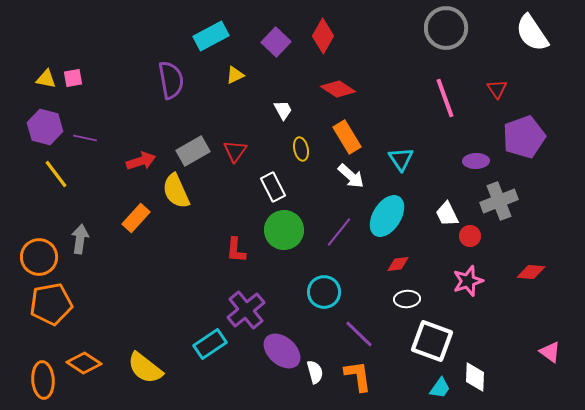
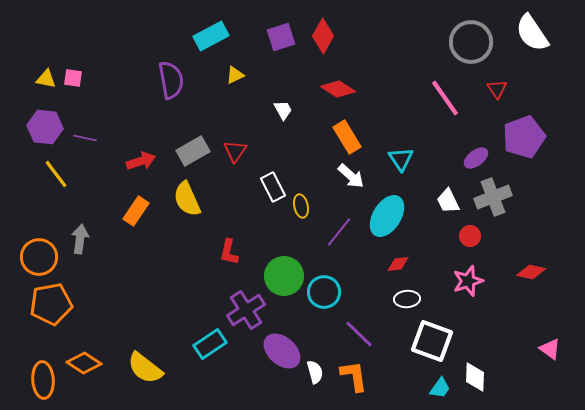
gray circle at (446, 28): moved 25 px right, 14 px down
purple square at (276, 42): moved 5 px right, 5 px up; rotated 28 degrees clockwise
pink square at (73, 78): rotated 18 degrees clockwise
pink line at (445, 98): rotated 15 degrees counterclockwise
purple hexagon at (45, 127): rotated 8 degrees counterclockwise
yellow ellipse at (301, 149): moved 57 px down
purple ellipse at (476, 161): moved 3 px up; rotated 35 degrees counterclockwise
yellow semicircle at (176, 191): moved 11 px right, 8 px down
gray cross at (499, 201): moved 6 px left, 4 px up
white trapezoid at (447, 214): moved 1 px right, 13 px up
orange rectangle at (136, 218): moved 7 px up; rotated 8 degrees counterclockwise
green circle at (284, 230): moved 46 px down
red L-shape at (236, 250): moved 7 px left, 2 px down; rotated 8 degrees clockwise
red diamond at (531, 272): rotated 8 degrees clockwise
purple cross at (246, 310): rotated 6 degrees clockwise
pink triangle at (550, 352): moved 3 px up
orange L-shape at (358, 376): moved 4 px left
